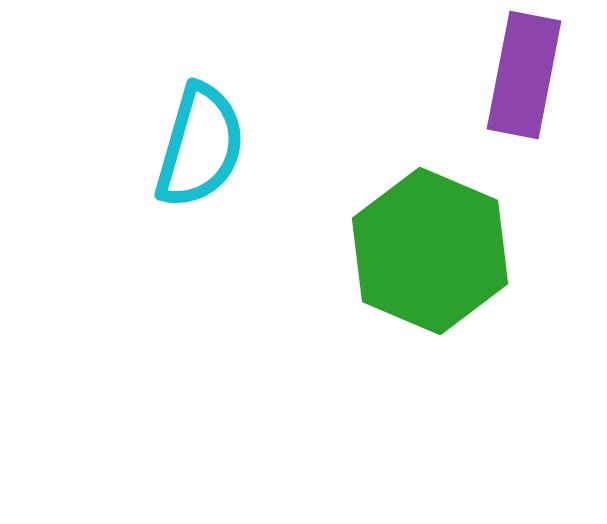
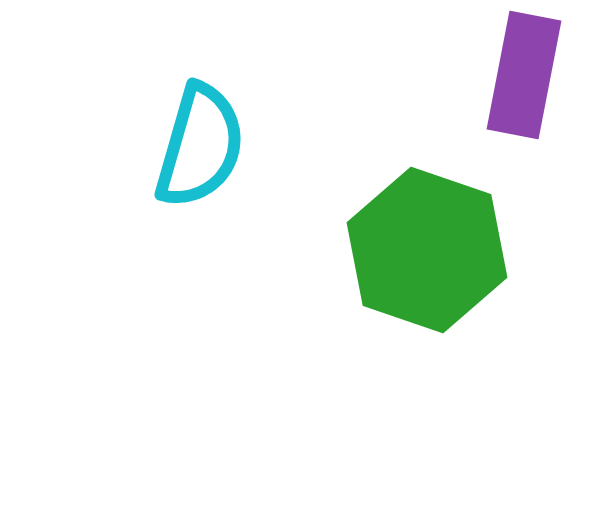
green hexagon: moved 3 px left, 1 px up; rotated 4 degrees counterclockwise
